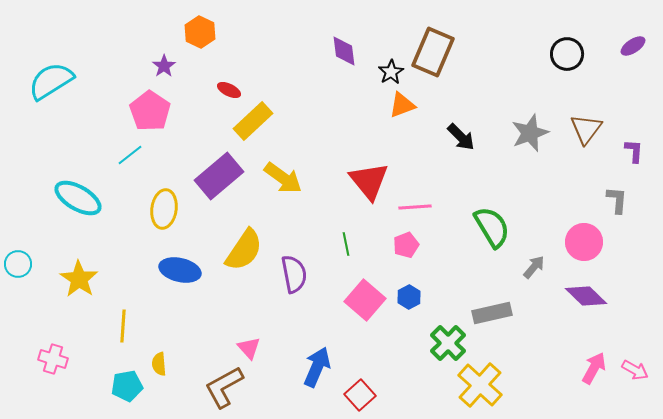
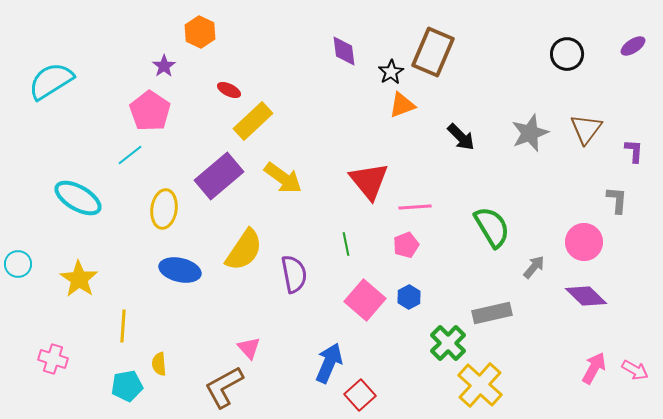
blue arrow at (317, 367): moved 12 px right, 4 px up
